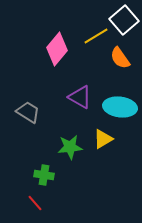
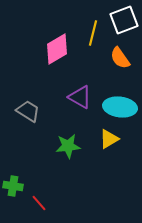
white square: rotated 20 degrees clockwise
yellow line: moved 3 px left, 3 px up; rotated 45 degrees counterclockwise
pink diamond: rotated 20 degrees clockwise
gray trapezoid: moved 1 px up
yellow triangle: moved 6 px right
green star: moved 2 px left, 1 px up
green cross: moved 31 px left, 11 px down
red line: moved 4 px right
